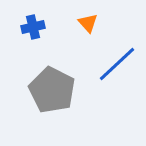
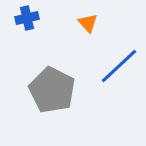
blue cross: moved 6 px left, 9 px up
blue line: moved 2 px right, 2 px down
